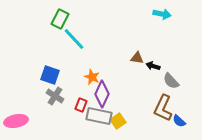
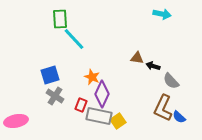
green rectangle: rotated 30 degrees counterclockwise
blue square: rotated 36 degrees counterclockwise
blue semicircle: moved 4 px up
